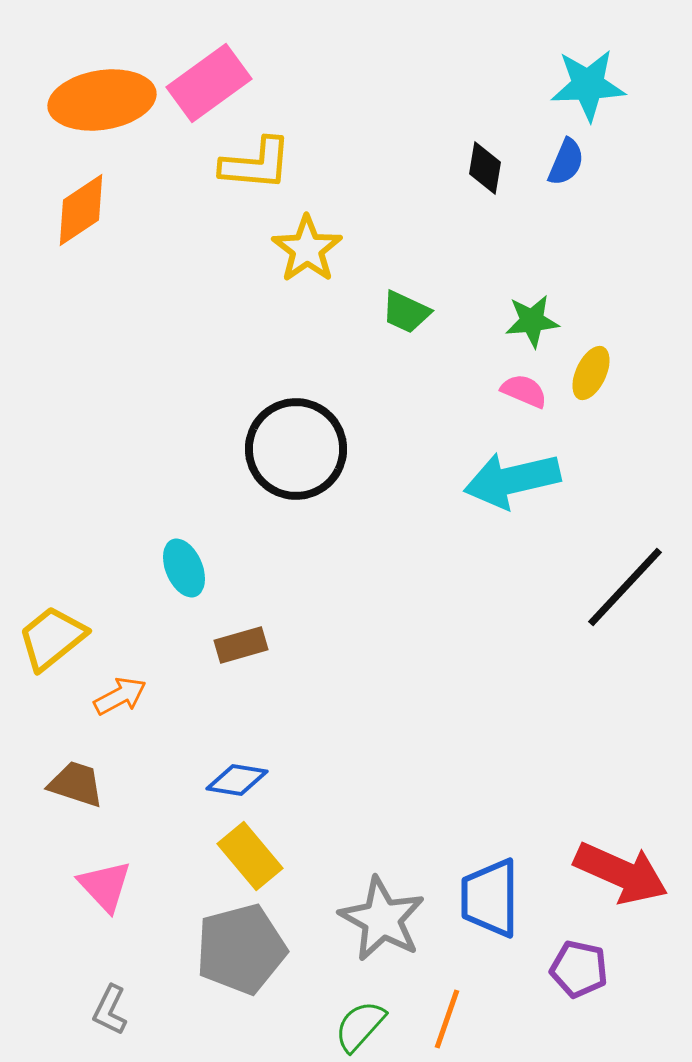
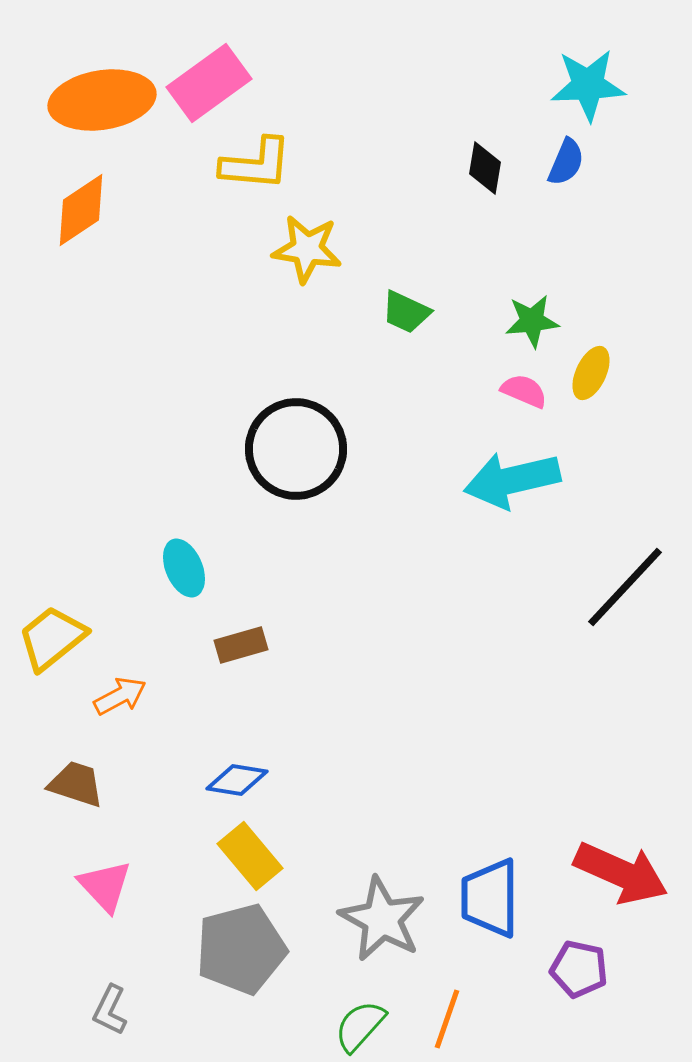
yellow star: rotated 28 degrees counterclockwise
